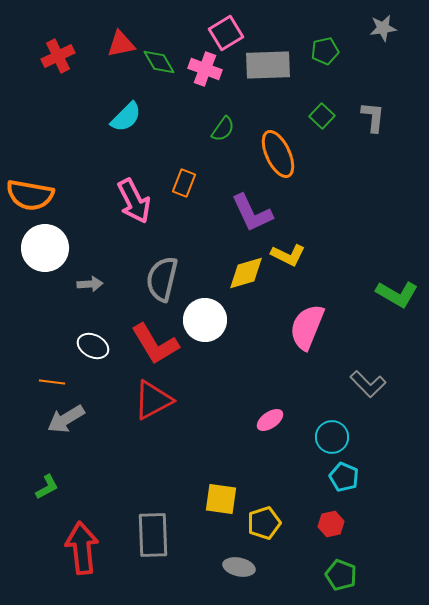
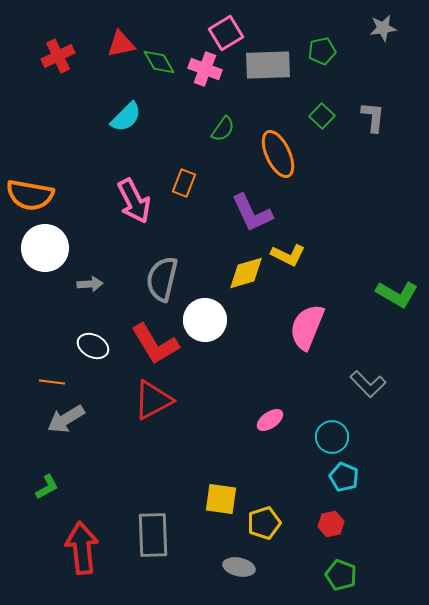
green pentagon at (325, 51): moved 3 px left
